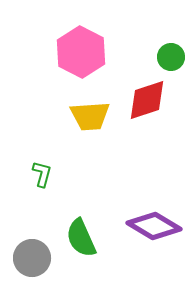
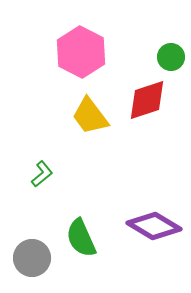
yellow trapezoid: rotated 57 degrees clockwise
green L-shape: rotated 36 degrees clockwise
